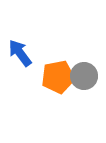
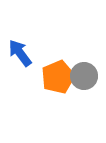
orange pentagon: rotated 12 degrees counterclockwise
